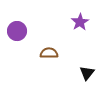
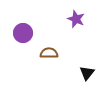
purple star: moved 4 px left, 3 px up; rotated 18 degrees counterclockwise
purple circle: moved 6 px right, 2 px down
